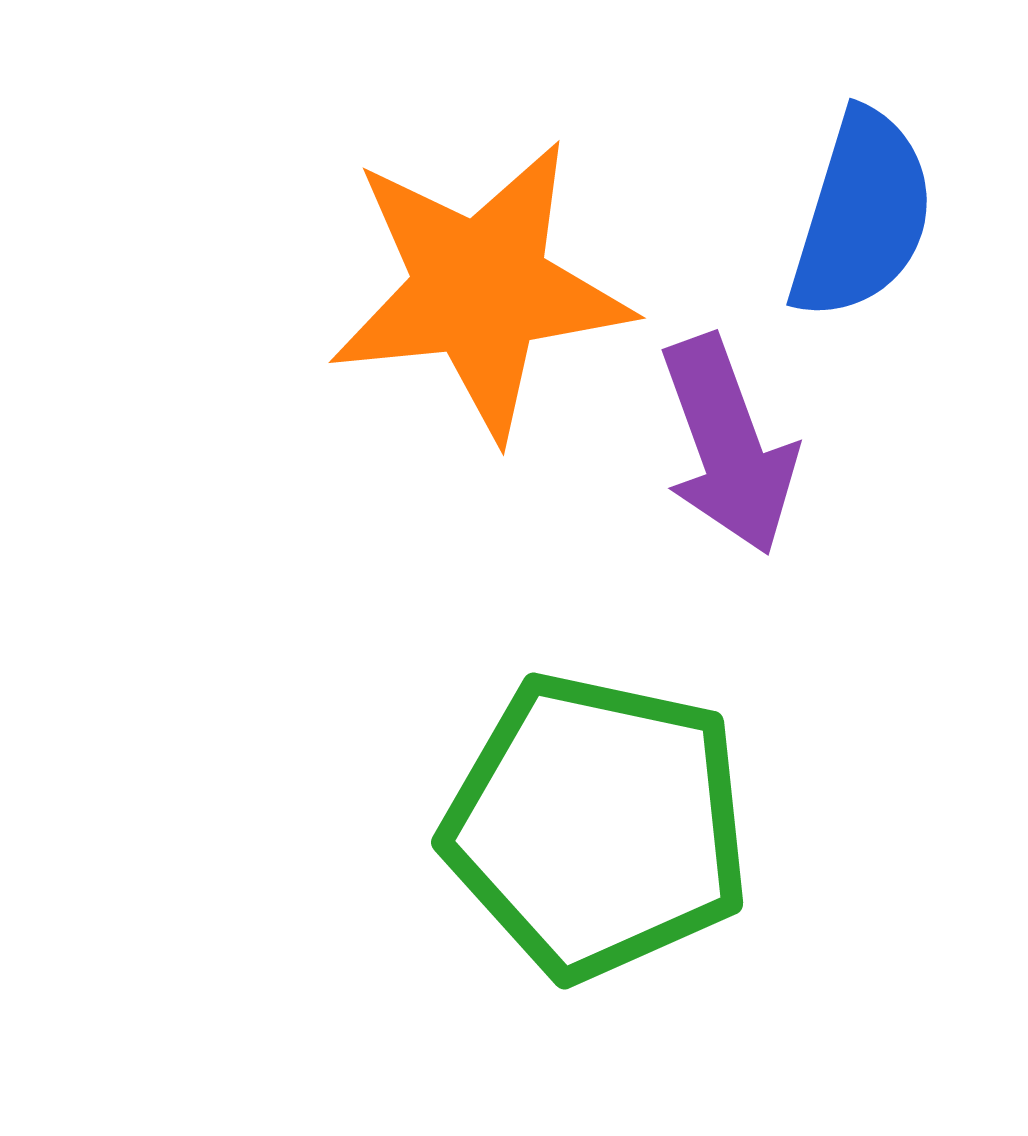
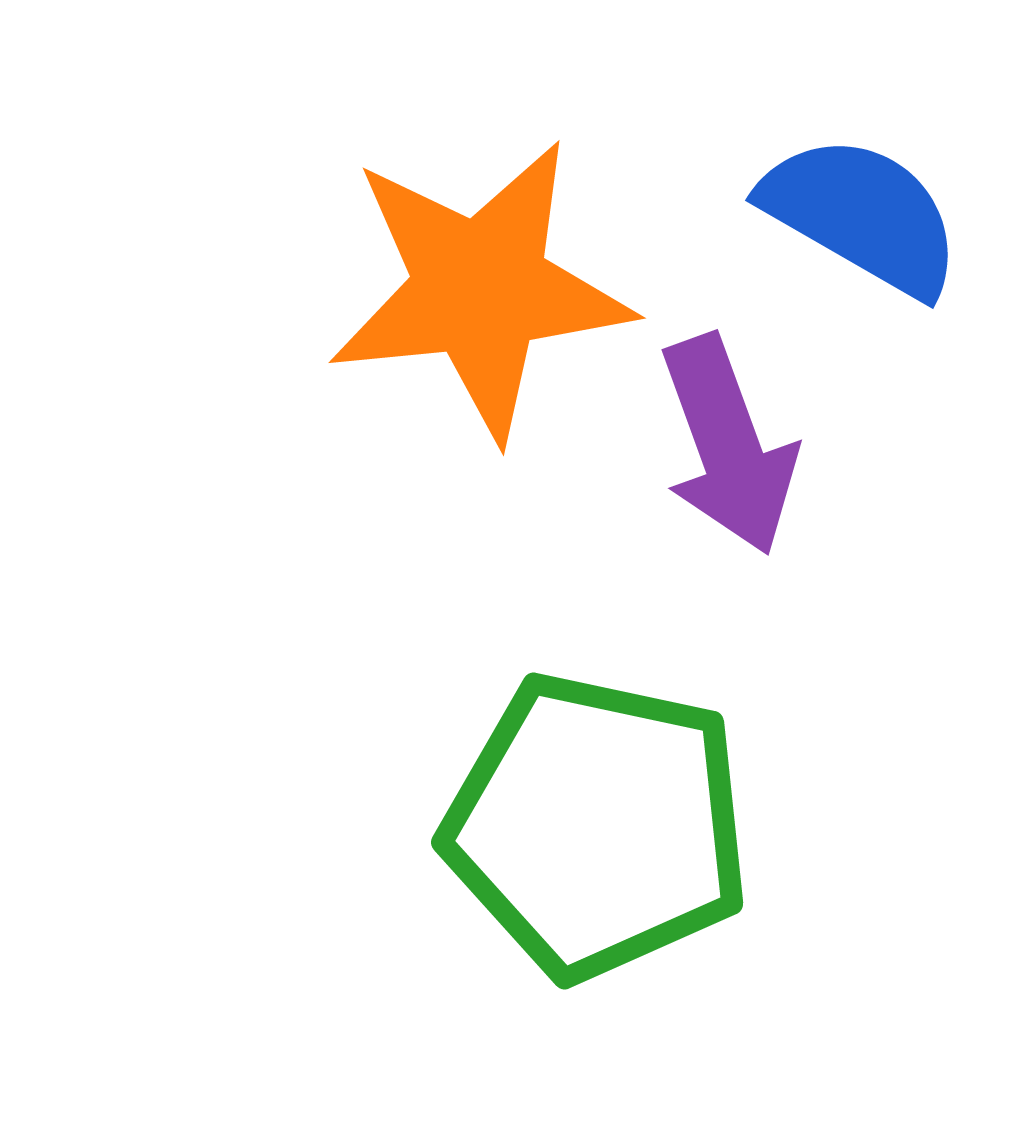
blue semicircle: rotated 77 degrees counterclockwise
